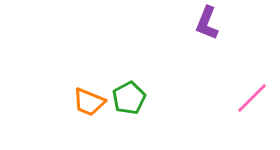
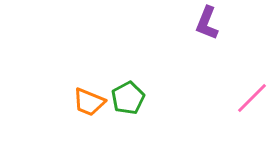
green pentagon: moved 1 px left
